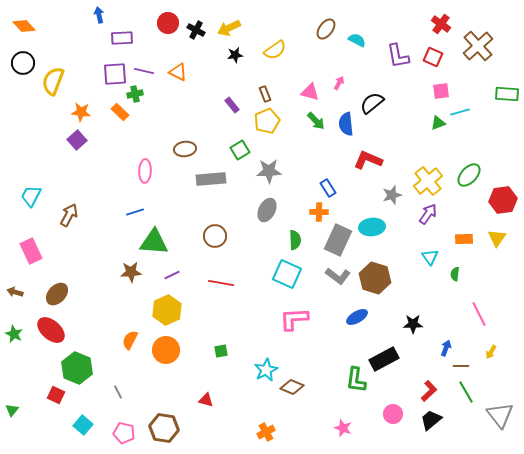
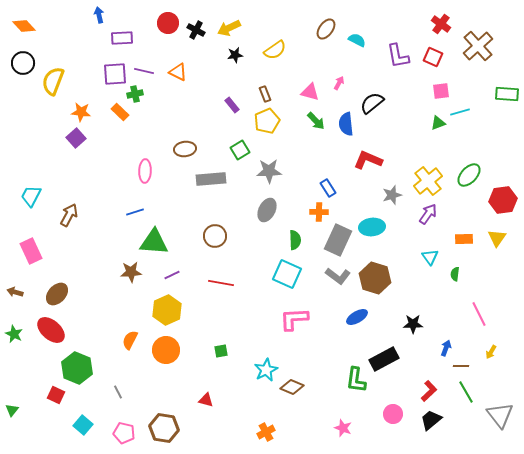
purple square at (77, 140): moved 1 px left, 2 px up
